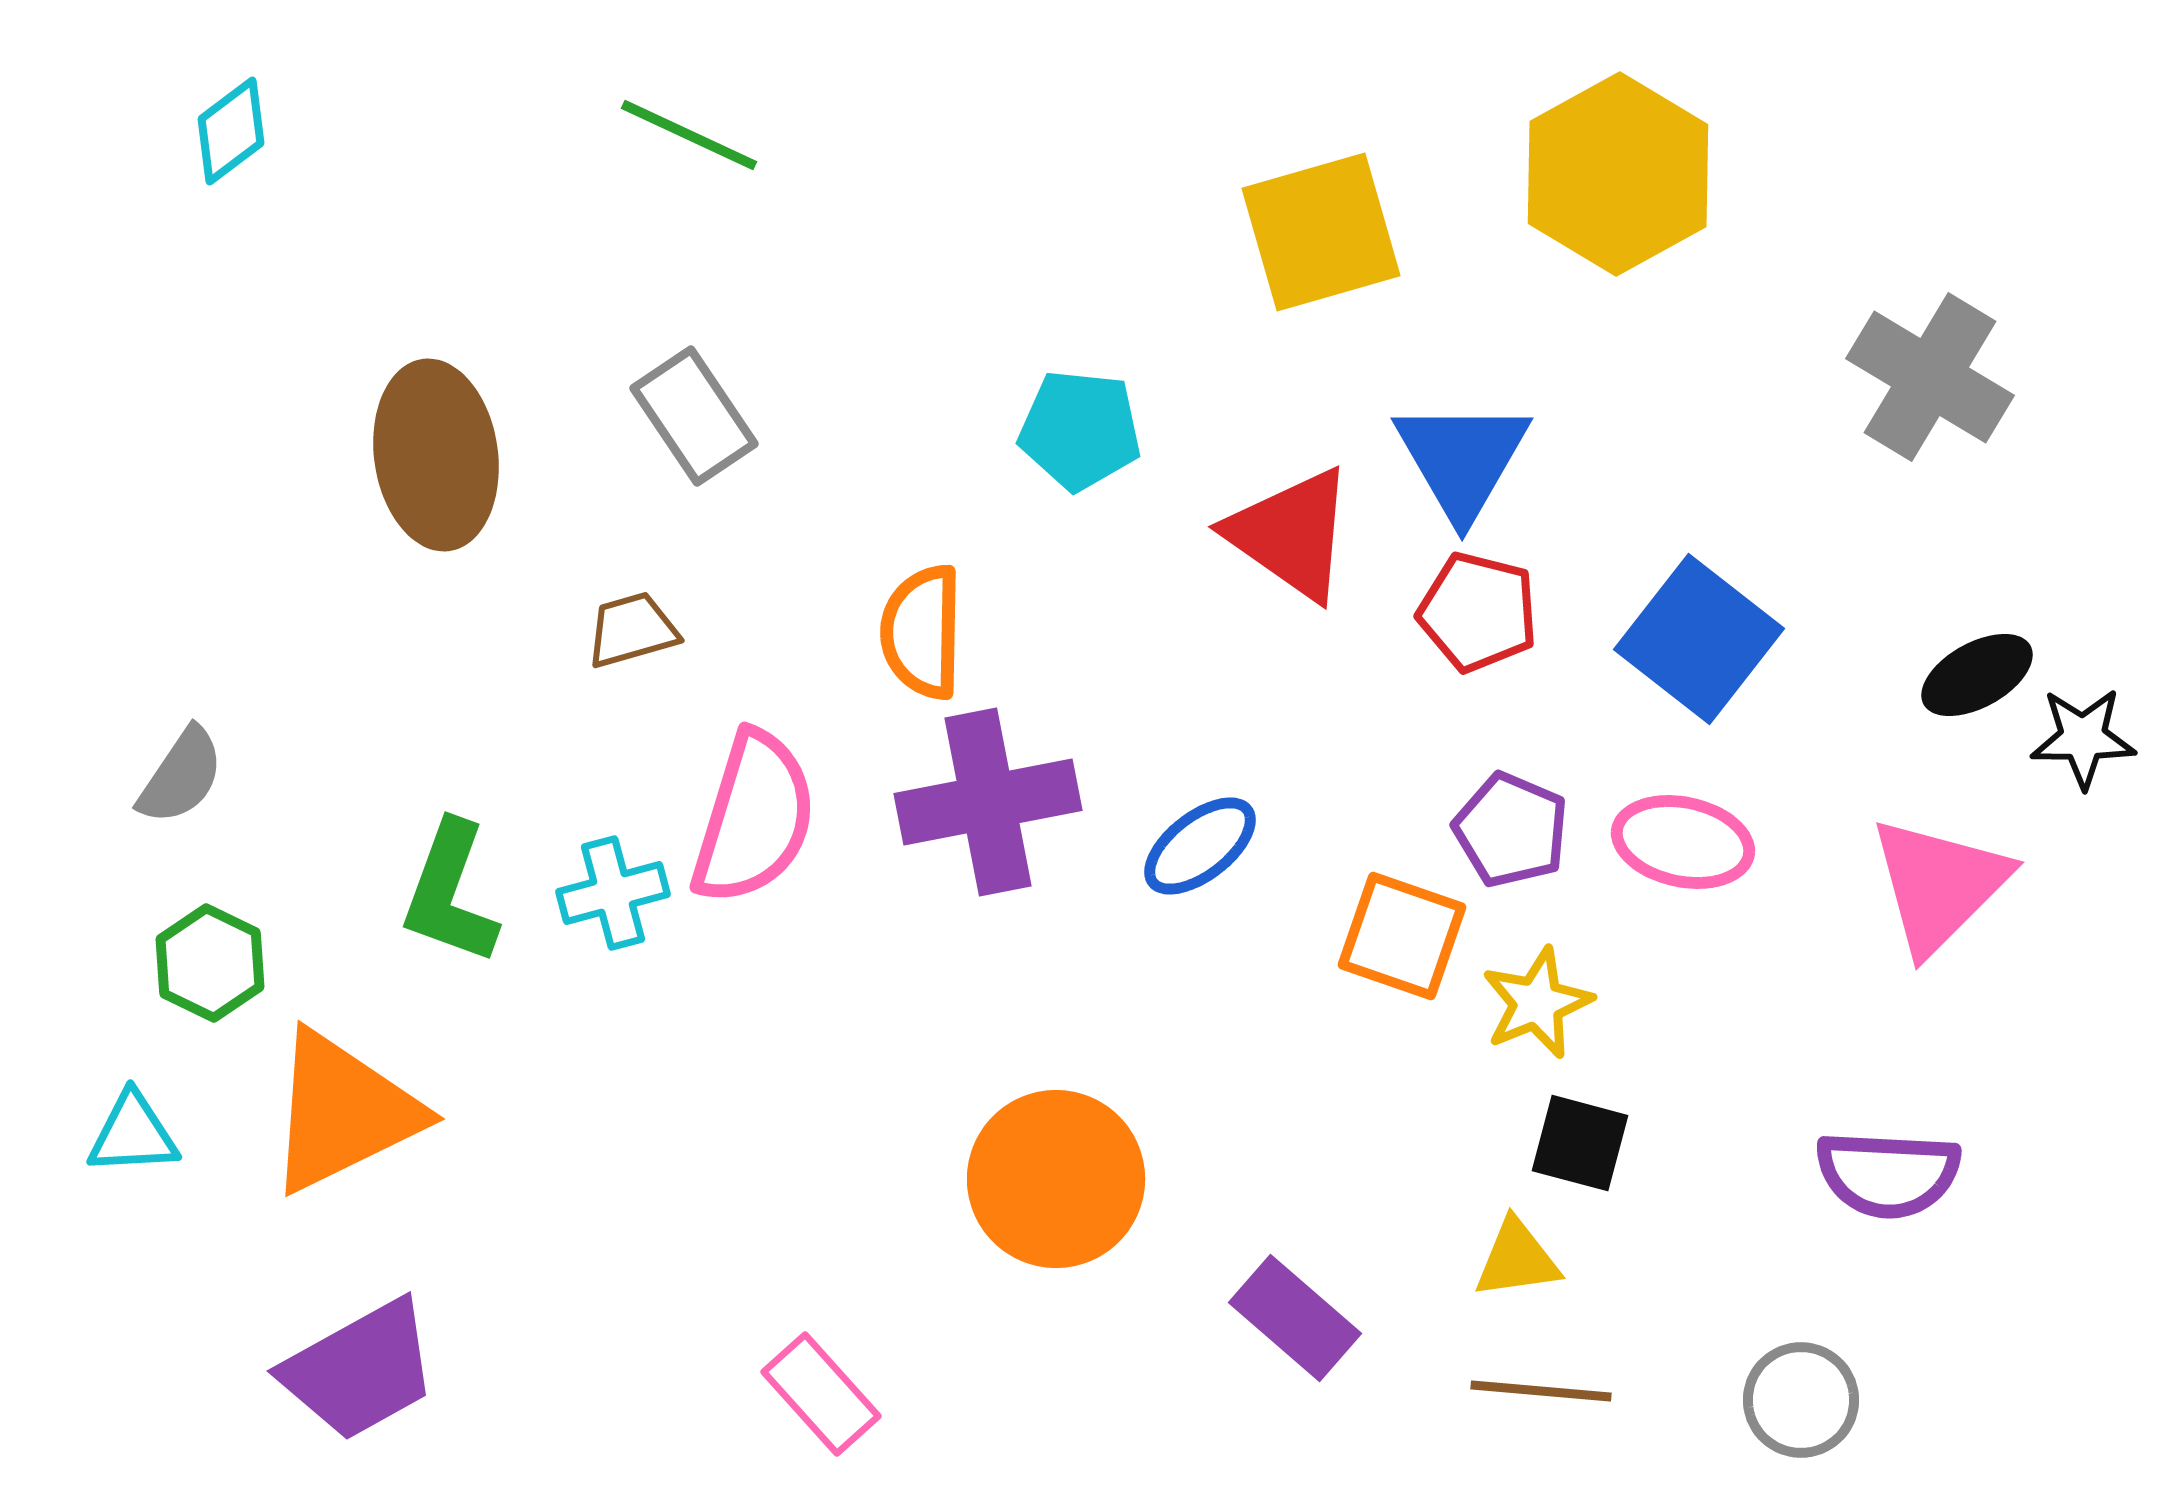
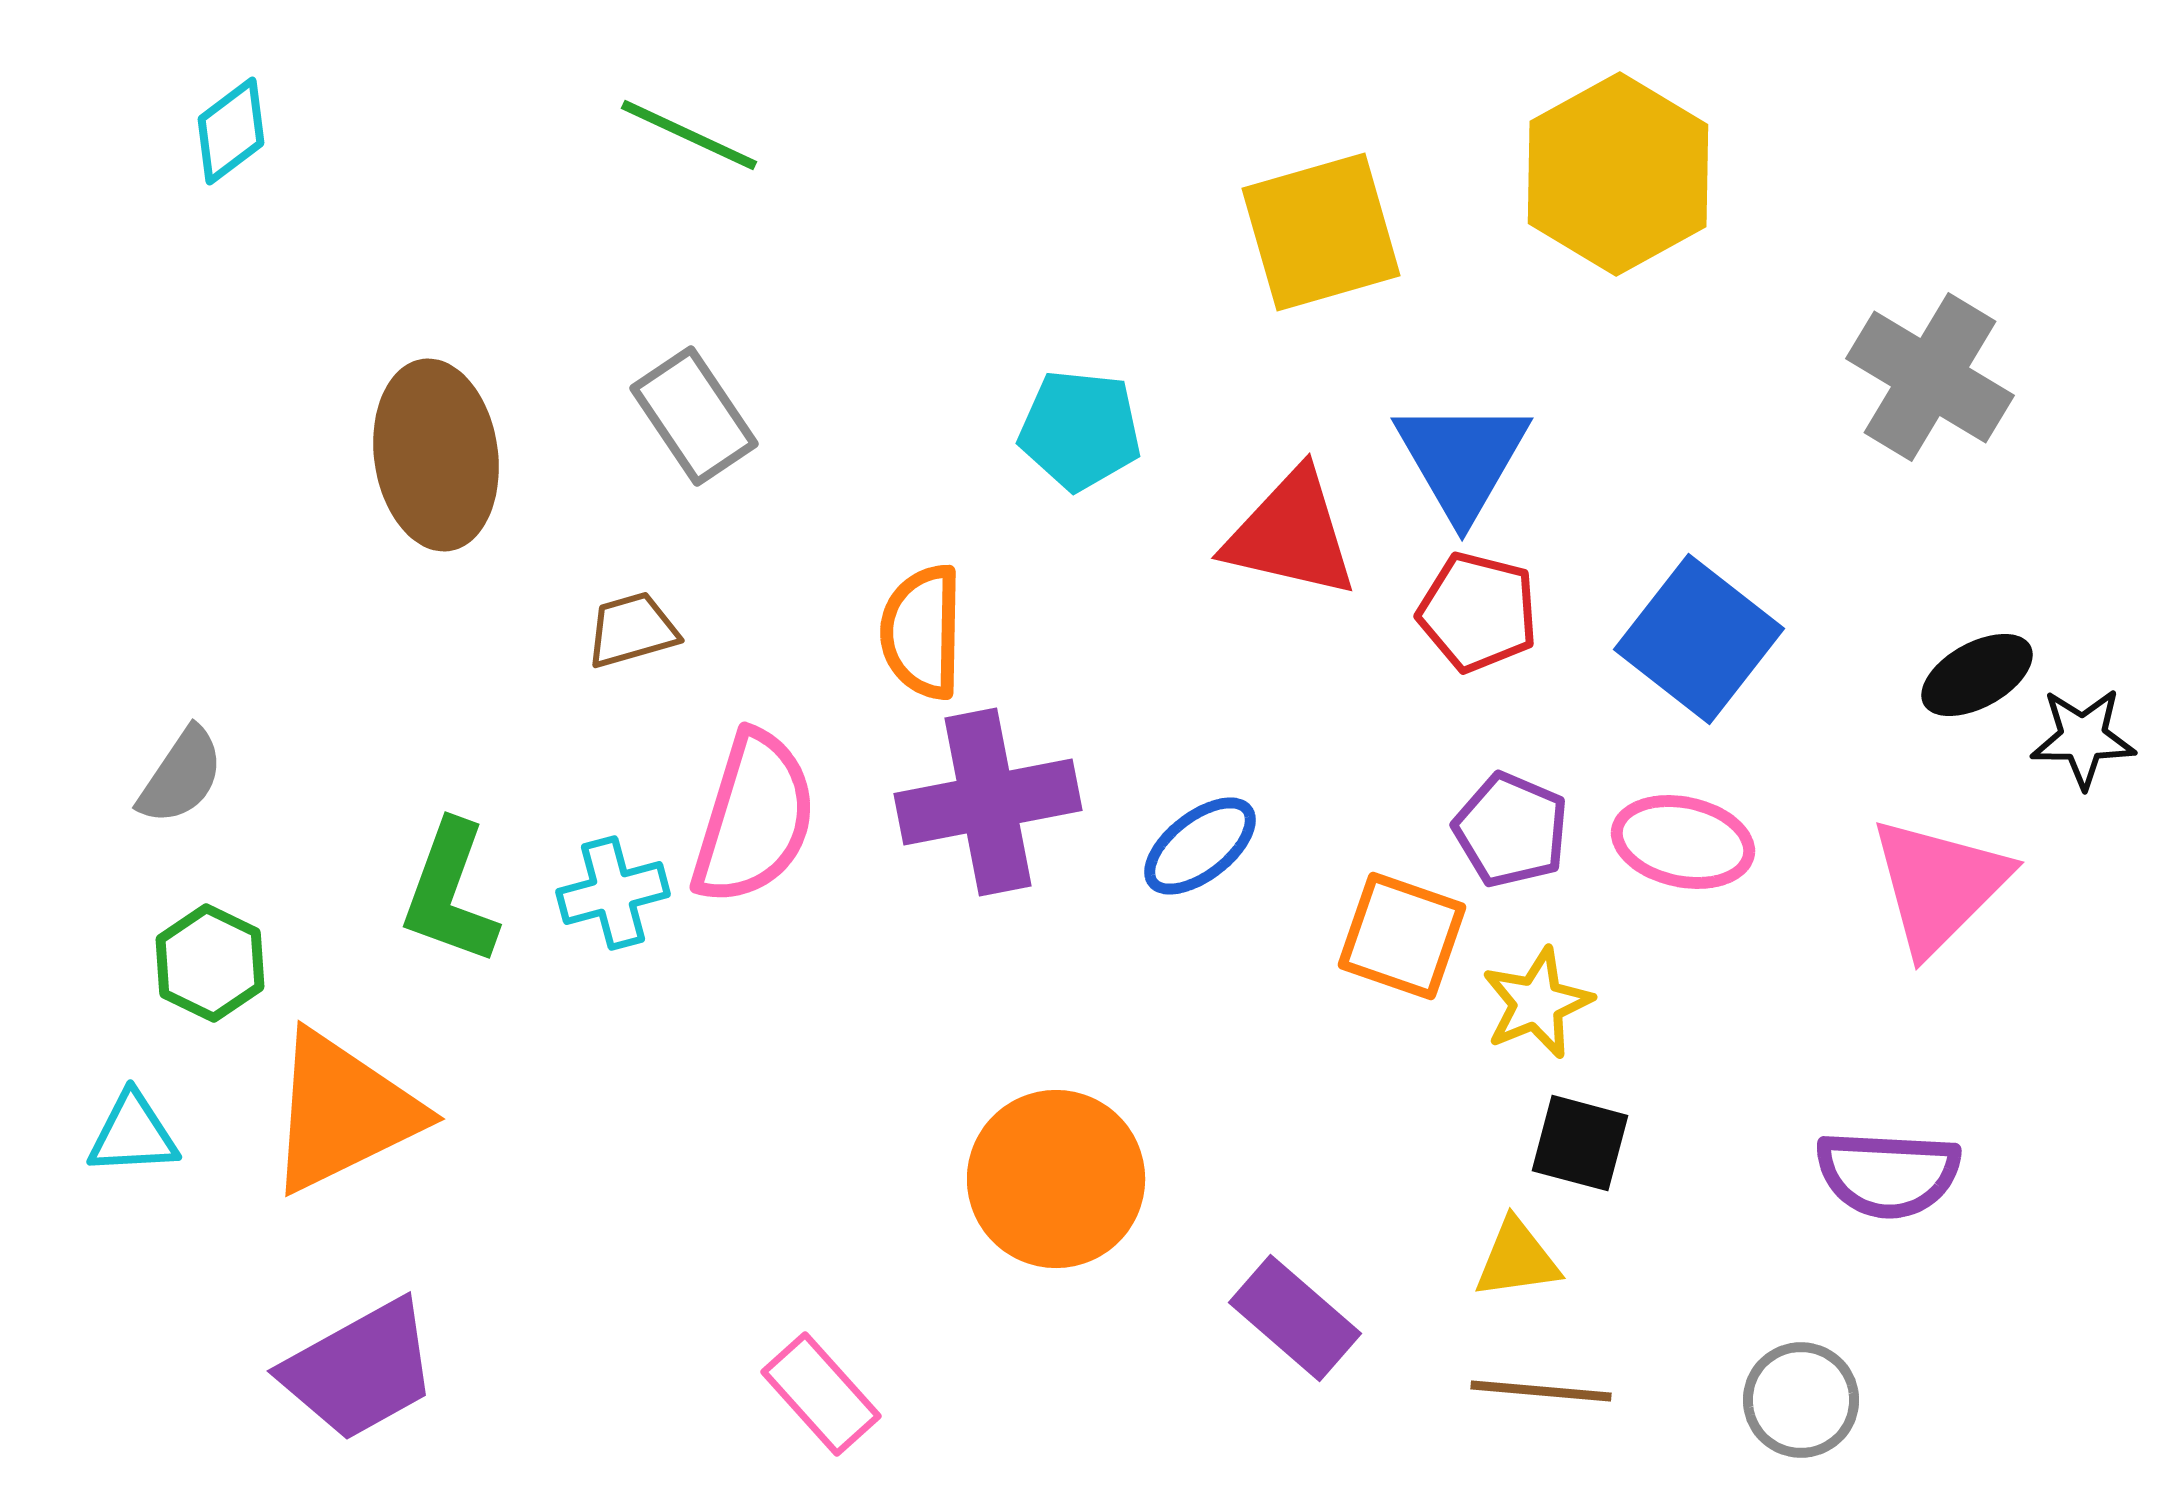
red triangle: rotated 22 degrees counterclockwise
